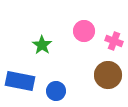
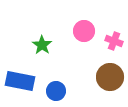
brown circle: moved 2 px right, 2 px down
